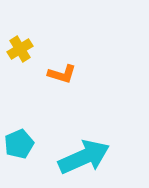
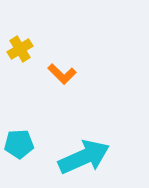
orange L-shape: rotated 28 degrees clockwise
cyan pentagon: rotated 20 degrees clockwise
